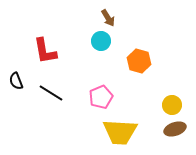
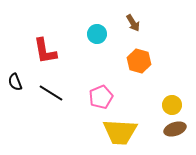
brown arrow: moved 25 px right, 5 px down
cyan circle: moved 4 px left, 7 px up
black semicircle: moved 1 px left, 1 px down
